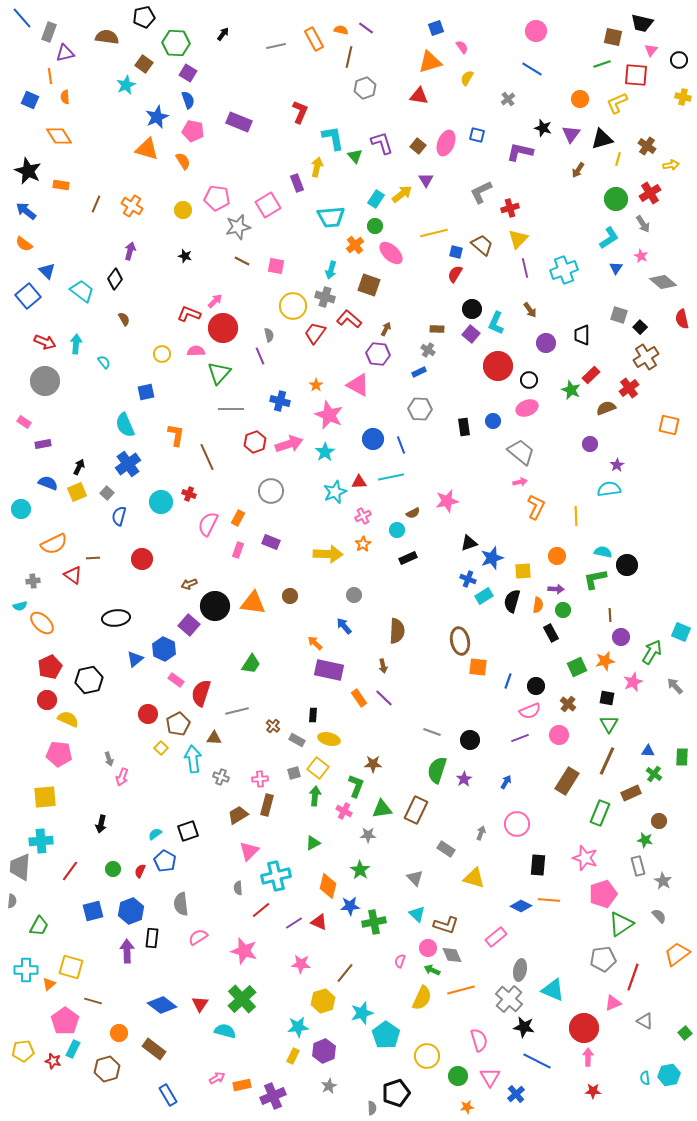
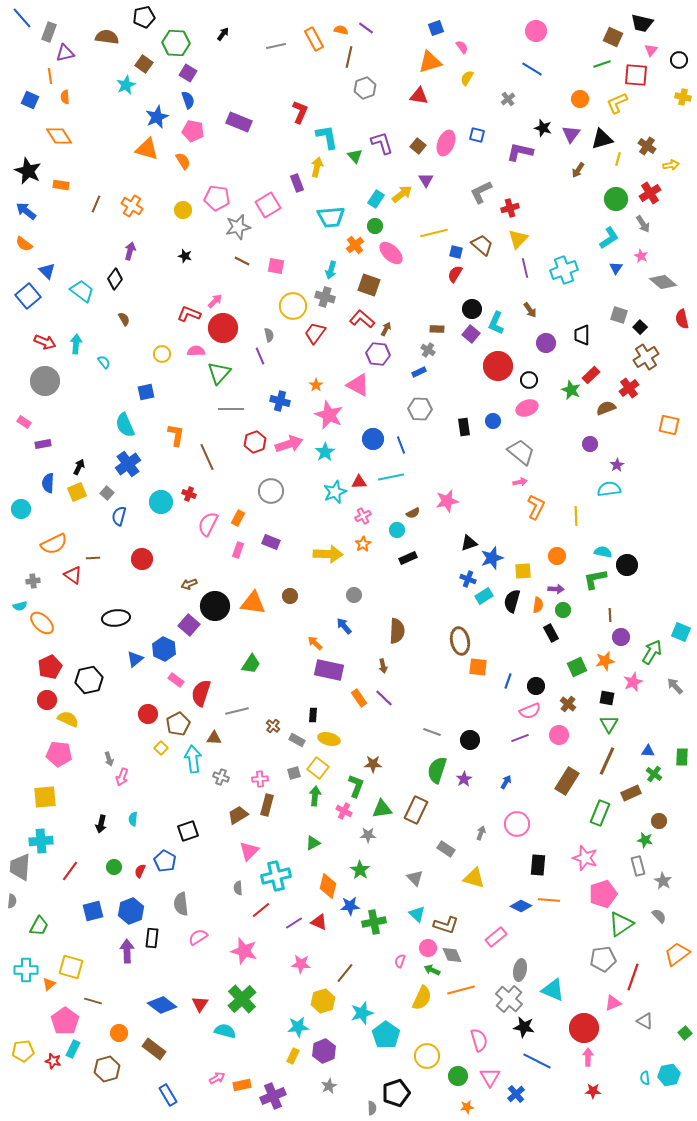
brown square at (613, 37): rotated 12 degrees clockwise
cyan L-shape at (333, 138): moved 6 px left, 1 px up
red L-shape at (349, 319): moved 13 px right
blue semicircle at (48, 483): rotated 108 degrees counterclockwise
cyan semicircle at (155, 834): moved 22 px left, 15 px up; rotated 48 degrees counterclockwise
green circle at (113, 869): moved 1 px right, 2 px up
